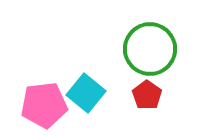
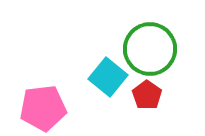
cyan square: moved 22 px right, 16 px up
pink pentagon: moved 1 px left, 3 px down
